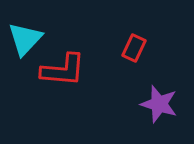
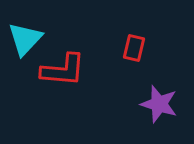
red rectangle: rotated 12 degrees counterclockwise
